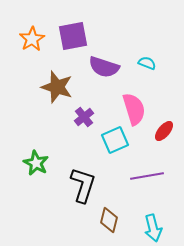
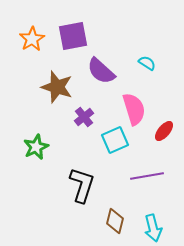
cyan semicircle: rotated 12 degrees clockwise
purple semicircle: moved 3 px left, 4 px down; rotated 24 degrees clockwise
green star: moved 16 px up; rotated 20 degrees clockwise
black L-shape: moved 1 px left
brown diamond: moved 6 px right, 1 px down
